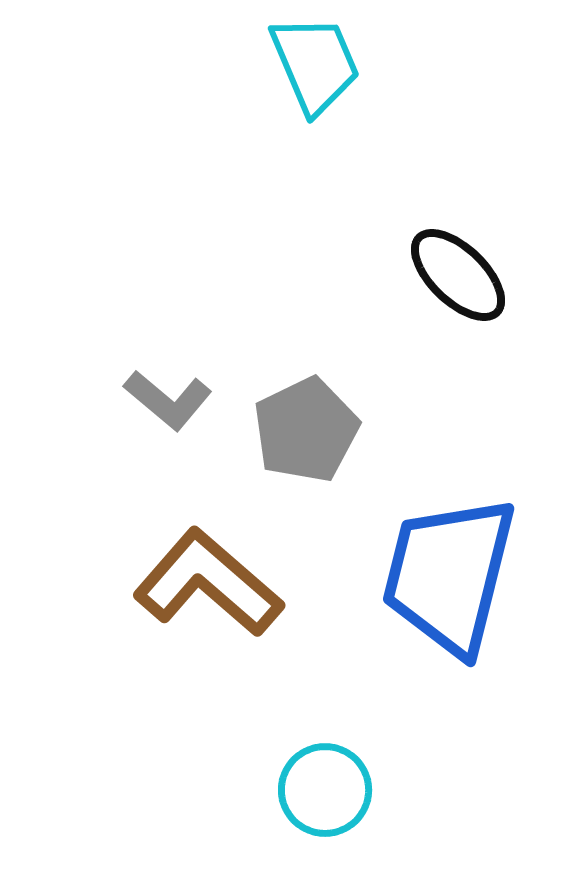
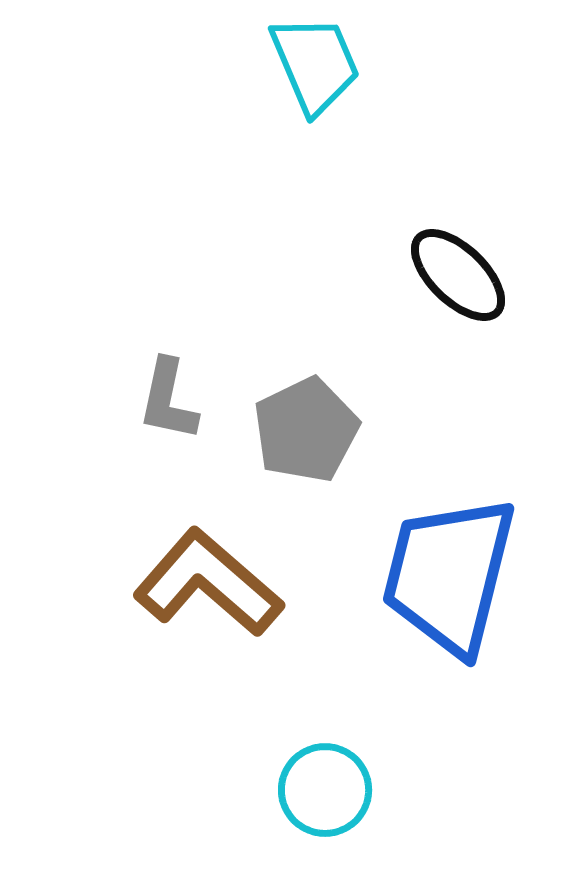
gray L-shape: rotated 62 degrees clockwise
